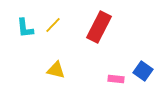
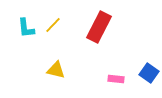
cyan L-shape: moved 1 px right
blue square: moved 6 px right, 2 px down
